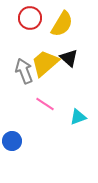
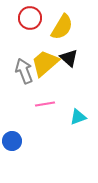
yellow semicircle: moved 3 px down
pink line: rotated 42 degrees counterclockwise
